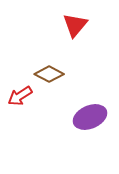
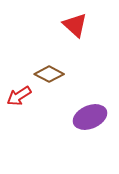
red triangle: rotated 28 degrees counterclockwise
red arrow: moved 1 px left
